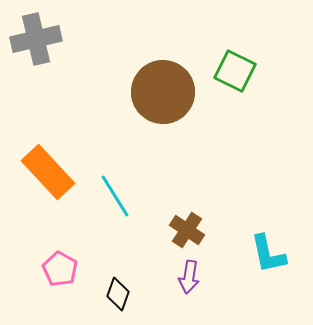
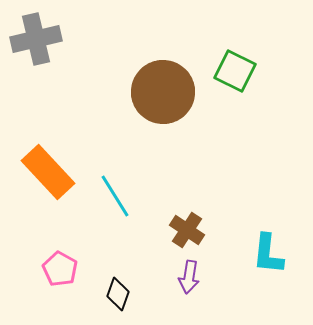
cyan L-shape: rotated 18 degrees clockwise
